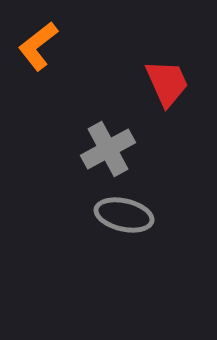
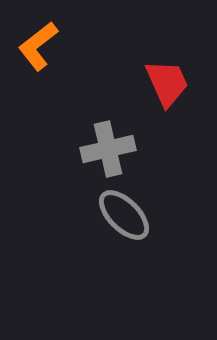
gray cross: rotated 16 degrees clockwise
gray ellipse: rotated 32 degrees clockwise
